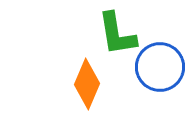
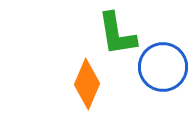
blue circle: moved 3 px right
